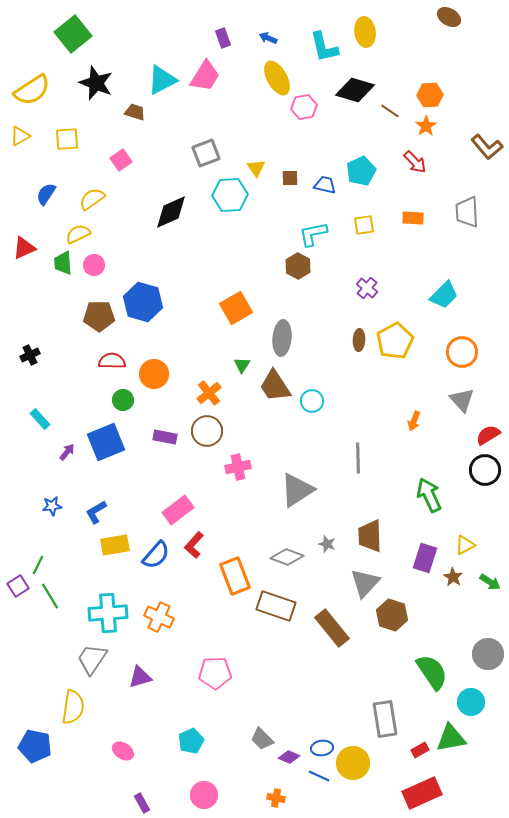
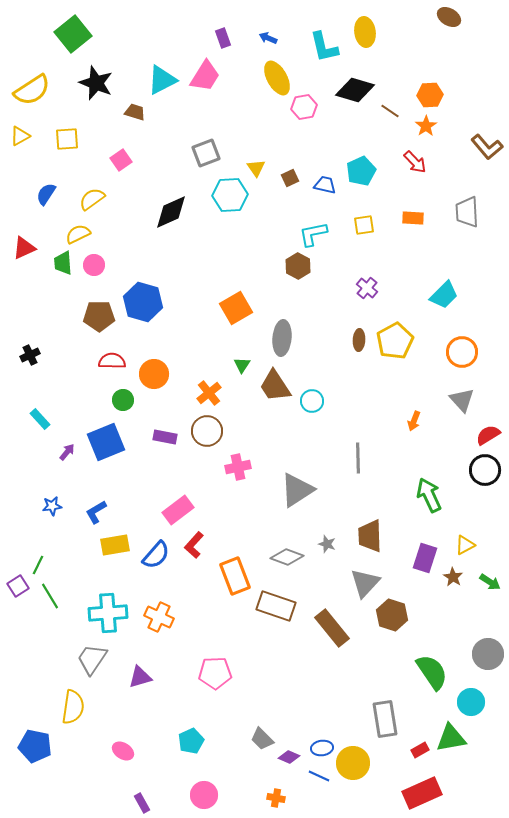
brown square at (290, 178): rotated 24 degrees counterclockwise
